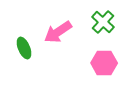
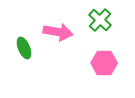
green cross: moved 3 px left, 2 px up
pink arrow: rotated 136 degrees counterclockwise
